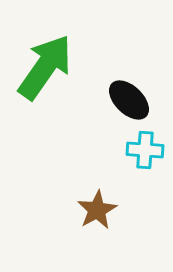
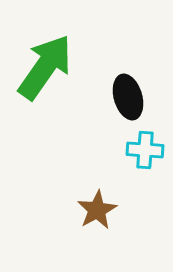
black ellipse: moved 1 px left, 3 px up; rotated 30 degrees clockwise
